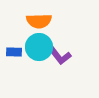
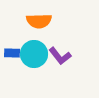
cyan circle: moved 5 px left, 7 px down
blue rectangle: moved 2 px left, 1 px down
